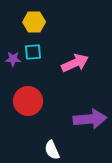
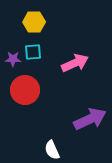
red circle: moved 3 px left, 11 px up
purple arrow: rotated 20 degrees counterclockwise
